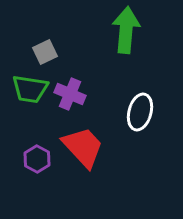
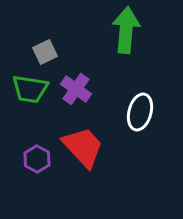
purple cross: moved 6 px right, 5 px up; rotated 12 degrees clockwise
